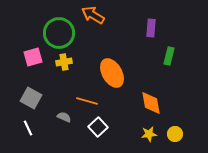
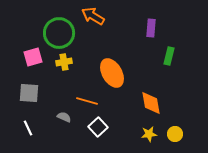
orange arrow: moved 1 px down
gray square: moved 2 px left, 5 px up; rotated 25 degrees counterclockwise
